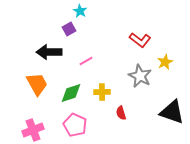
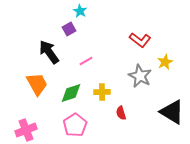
black arrow: rotated 55 degrees clockwise
black triangle: rotated 12 degrees clockwise
pink pentagon: rotated 15 degrees clockwise
pink cross: moved 7 px left
